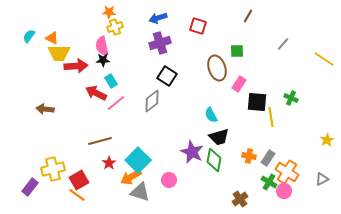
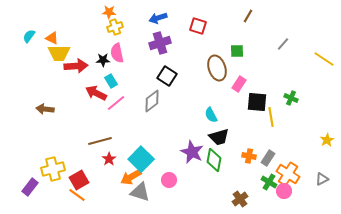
pink semicircle at (102, 46): moved 15 px right, 7 px down
cyan square at (138, 160): moved 3 px right, 1 px up
red star at (109, 163): moved 4 px up
orange cross at (287, 172): moved 1 px right, 2 px down
